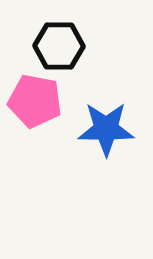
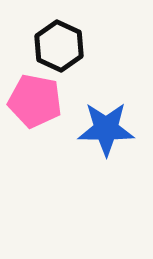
black hexagon: rotated 24 degrees clockwise
